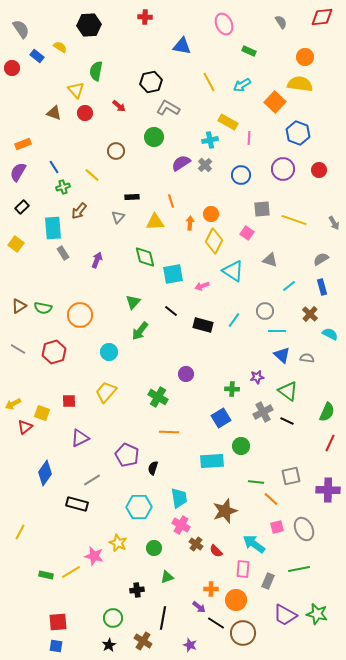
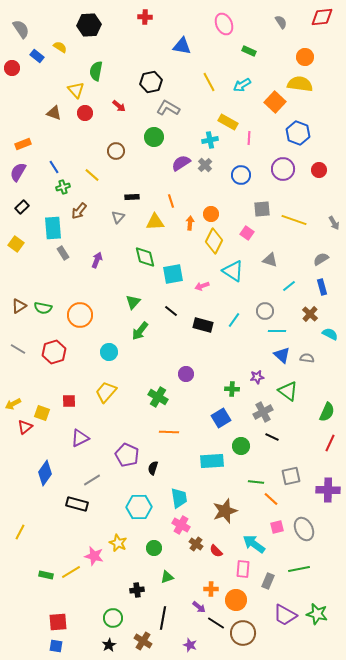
black line at (287, 421): moved 15 px left, 16 px down
